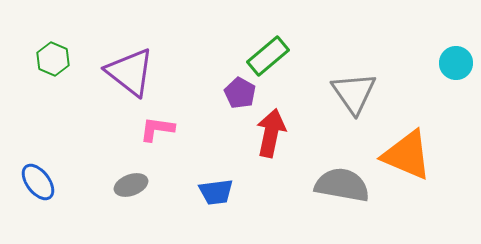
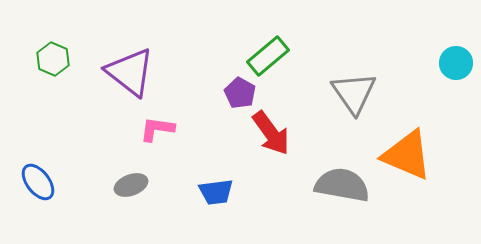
red arrow: rotated 132 degrees clockwise
